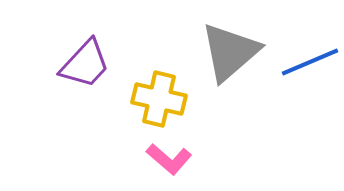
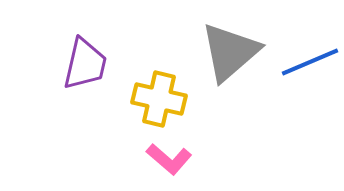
purple trapezoid: rotated 30 degrees counterclockwise
